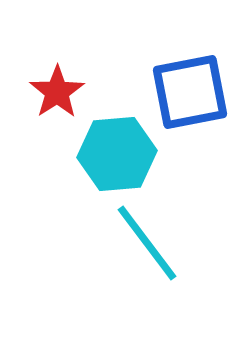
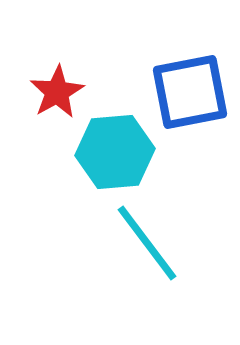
red star: rotated 4 degrees clockwise
cyan hexagon: moved 2 px left, 2 px up
